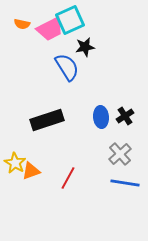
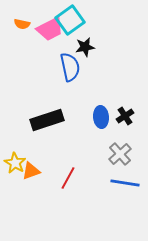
cyan square: rotated 12 degrees counterclockwise
blue semicircle: moved 3 px right; rotated 20 degrees clockwise
